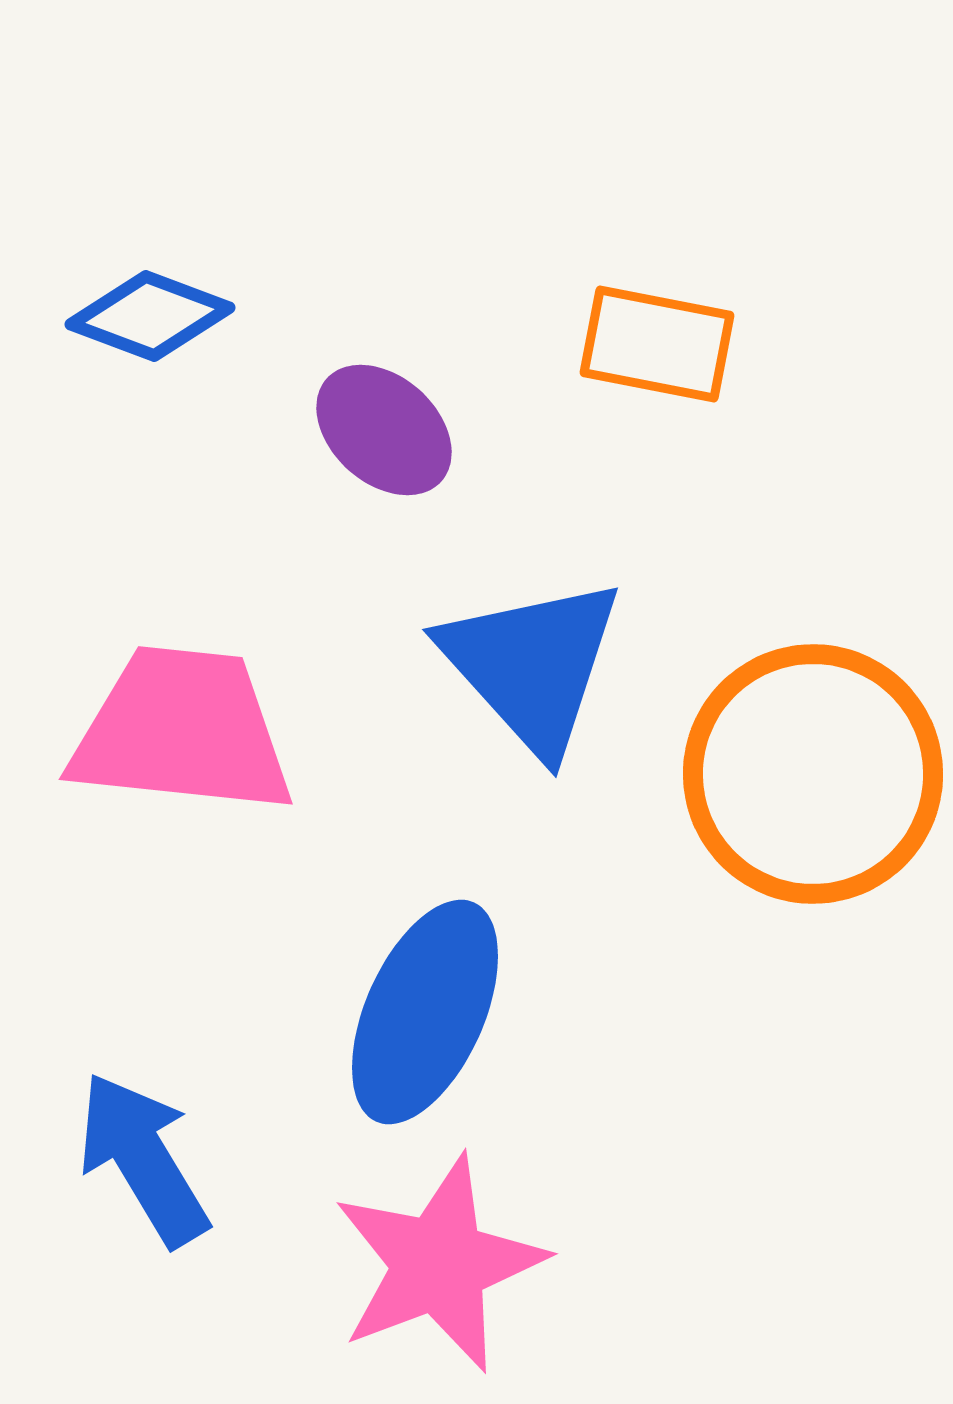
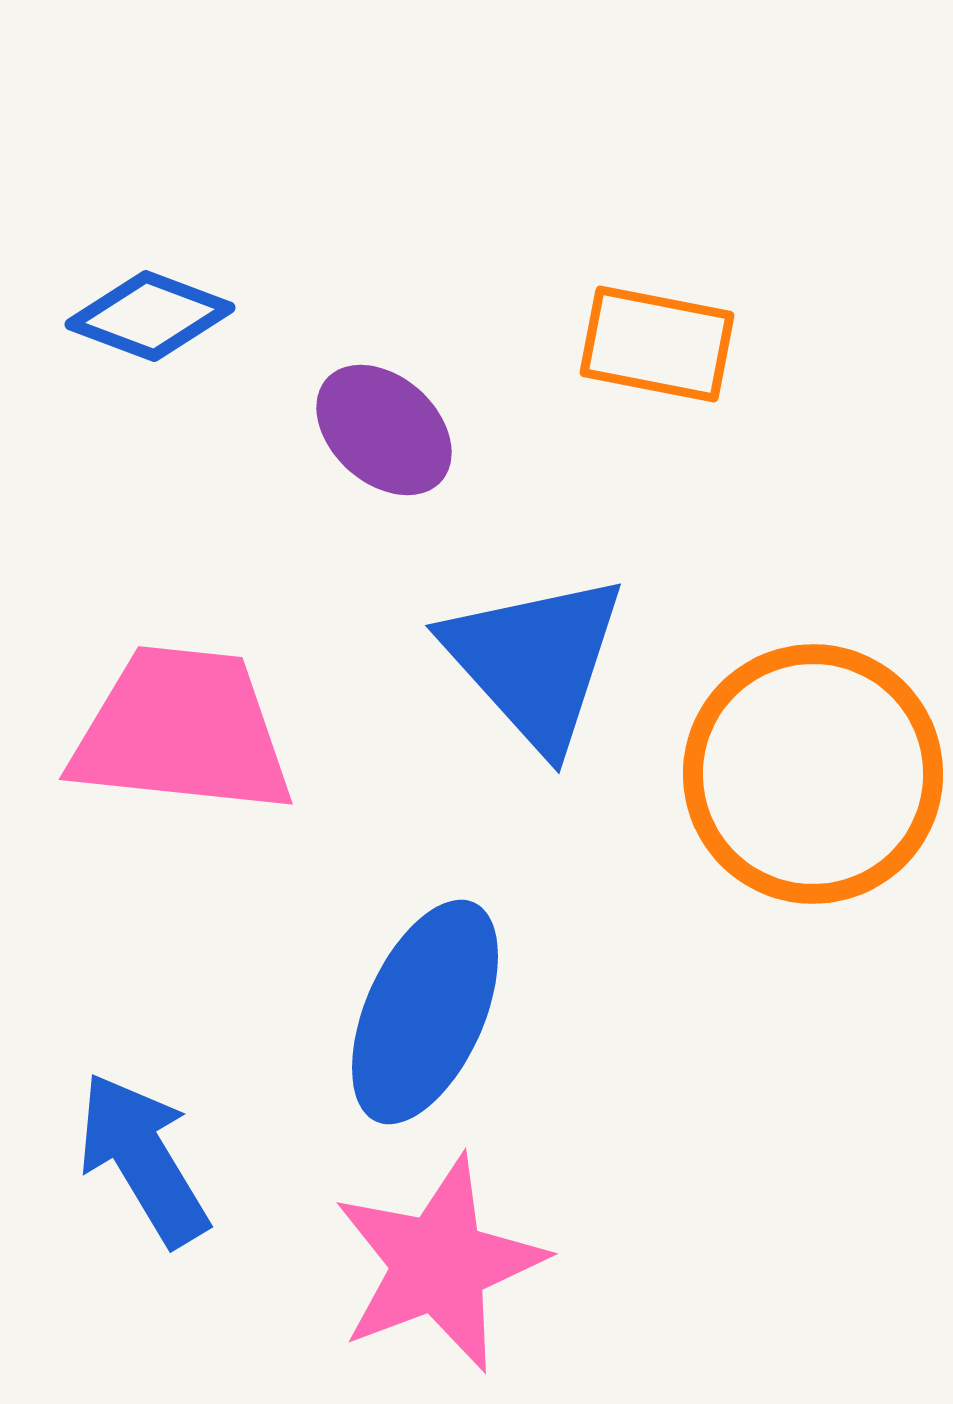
blue triangle: moved 3 px right, 4 px up
